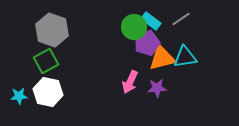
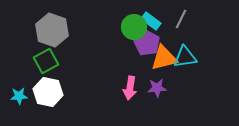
gray line: rotated 30 degrees counterclockwise
purple pentagon: rotated 25 degrees counterclockwise
orange triangle: moved 2 px right
pink arrow: moved 6 px down; rotated 15 degrees counterclockwise
